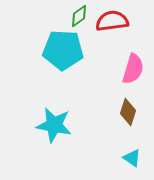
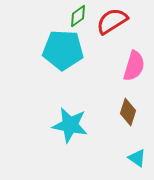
green diamond: moved 1 px left
red semicircle: rotated 24 degrees counterclockwise
pink semicircle: moved 1 px right, 3 px up
cyan star: moved 16 px right
cyan triangle: moved 5 px right
